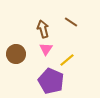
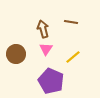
brown line: rotated 24 degrees counterclockwise
yellow line: moved 6 px right, 3 px up
